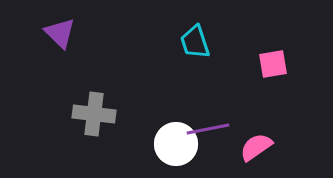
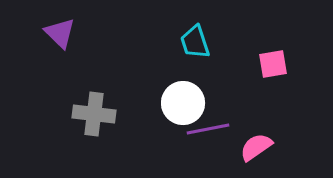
white circle: moved 7 px right, 41 px up
